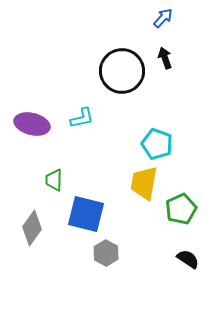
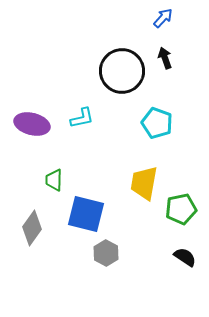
cyan pentagon: moved 21 px up
green pentagon: rotated 12 degrees clockwise
black semicircle: moved 3 px left, 2 px up
